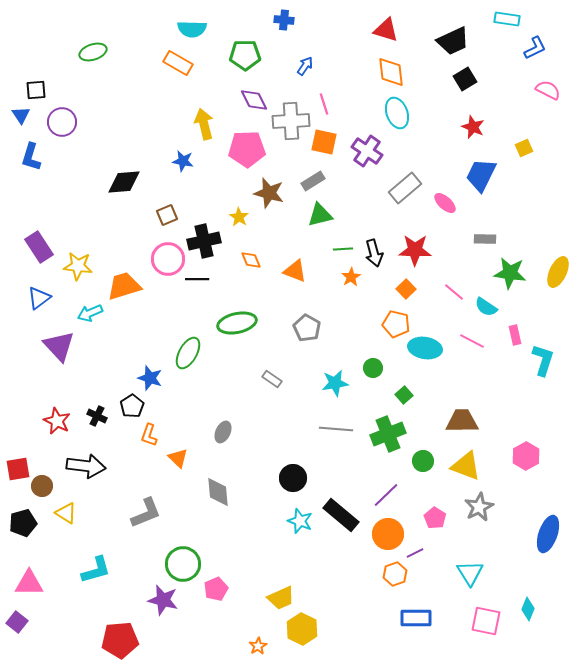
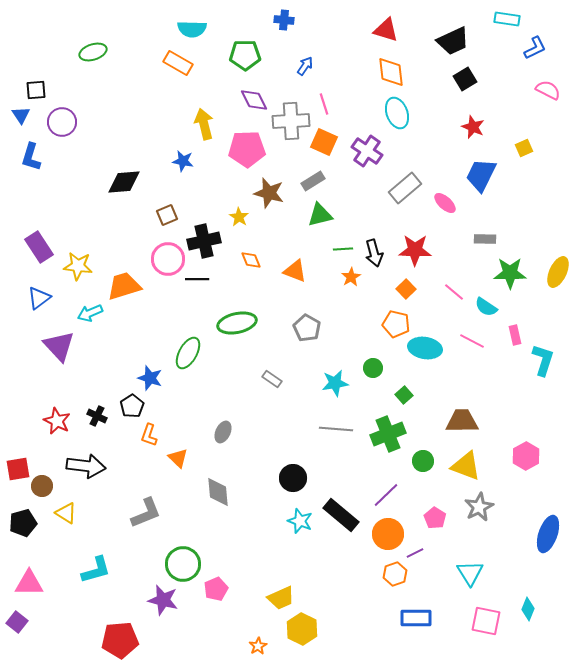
orange square at (324, 142): rotated 12 degrees clockwise
green star at (510, 273): rotated 8 degrees counterclockwise
